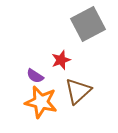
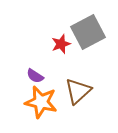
gray square: moved 8 px down
red star: moved 16 px up
